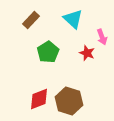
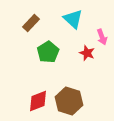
brown rectangle: moved 3 px down
red diamond: moved 1 px left, 2 px down
